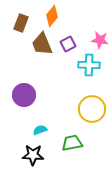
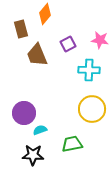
orange diamond: moved 7 px left, 2 px up
brown rectangle: moved 6 px down; rotated 36 degrees counterclockwise
brown trapezoid: moved 5 px left, 11 px down
cyan cross: moved 5 px down
purple circle: moved 18 px down
green trapezoid: moved 1 px down
